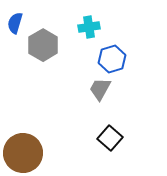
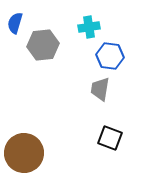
gray hexagon: rotated 24 degrees clockwise
blue hexagon: moved 2 px left, 3 px up; rotated 24 degrees clockwise
gray trapezoid: rotated 20 degrees counterclockwise
black square: rotated 20 degrees counterclockwise
brown circle: moved 1 px right
